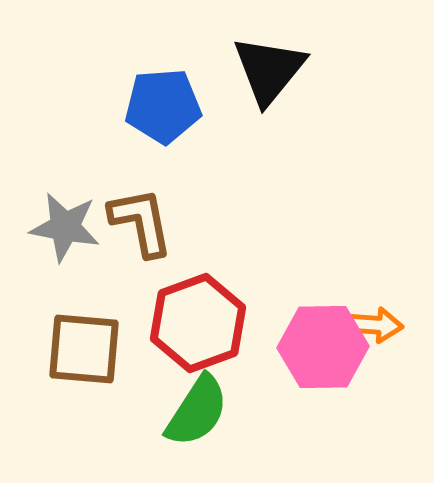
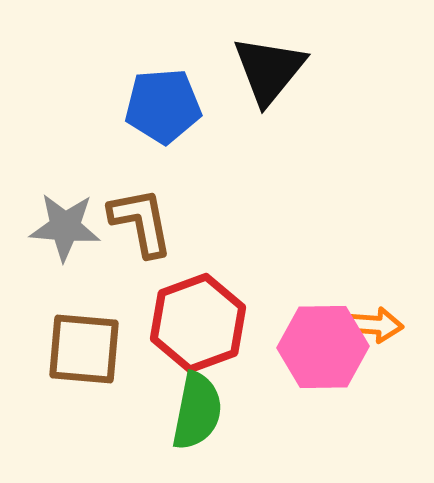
gray star: rotated 6 degrees counterclockwise
green semicircle: rotated 22 degrees counterclockwise
